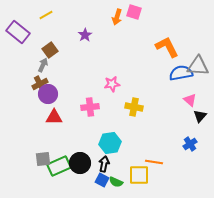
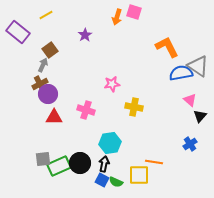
gray triangle: rotated 30 degrees clockwise
pink cross: moved 4 px left, 3 px down; rotated 24 degrees clockwise
